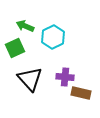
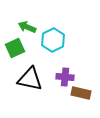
green arrow: moved 2 px right, 1 px down
cyan hexagon: moved 3 px down
black triangle: rotated 36 degrees counterclockwise
